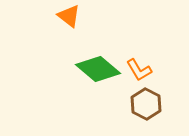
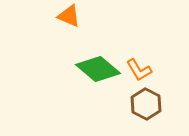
orange triangle: rotated 15 degrees counterclockwise
